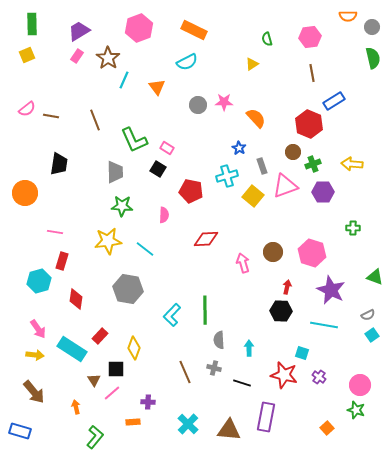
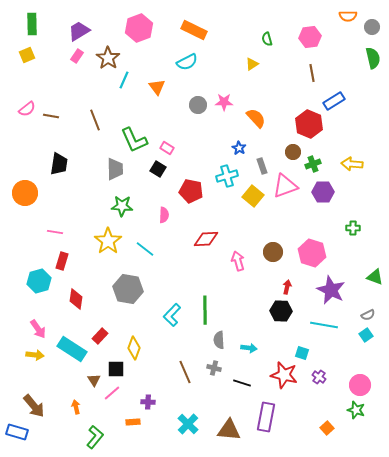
gray trapezoid at (115, 172): moved 3 px up
yellow star at (108, 241): rotated 28 degrees counterclockwise
pink arrow at (243, 263): moved 5 px left, 2 px up
cyan square at (372, 335): moved 6 px left
cyan arrow at (249, 348): rotated 98 degrees clockwise
brown arrow at (34, 392): moved 14 px down
blue rectangle at (20, 431): moved 3 px left, 1 px down
